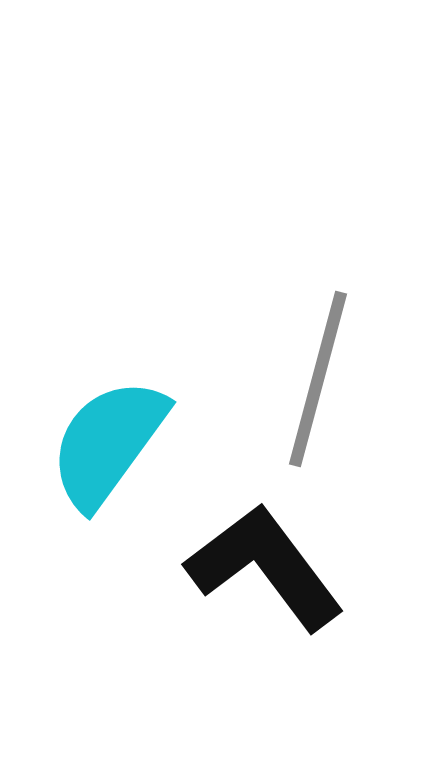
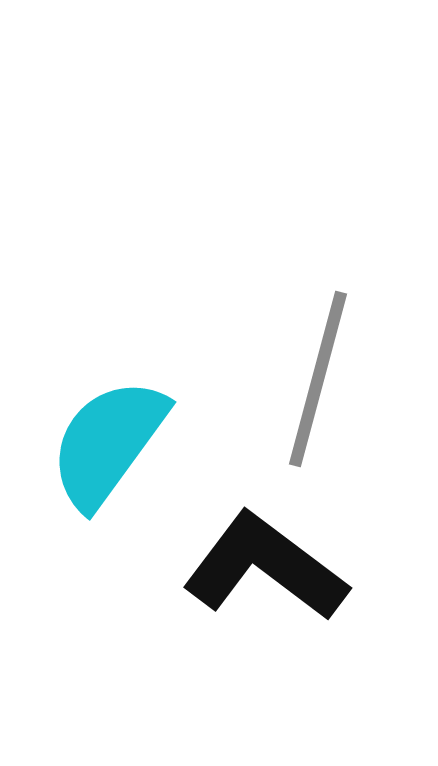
black L-shape: rotated 16 degrees counterclockwise
